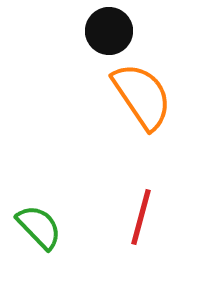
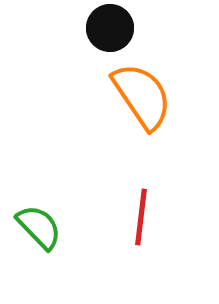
black circle: moved 1 px right, 3 px up
red line: rotated 8 degrees counterclockwise
